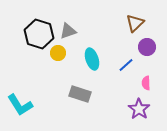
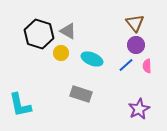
brown triangle: rotated 24 degrees counterclockwise
gray triangle: rotated 48 degrees clockwise
purple circle: moved 11 px left, 2 px up
yellow circle: moved 3 px right
cyan ellipse: rotated 50 degrees counterclockwise
pink semicircle: moved 1 px right, 17 px up
gray rectangle: moved 1 px right
cyan L-shape: rotated 20 degrees clockwise
purple star: rotated 10 degrees clockwise
